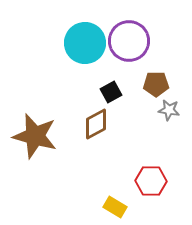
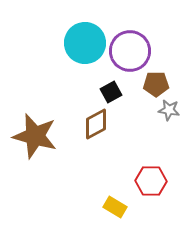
purple circle: moved 1 px right, 10 px down
